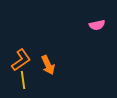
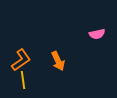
pink semicircle: moved 9 px down
orange arrow: moved 10 px right, 4 px up
